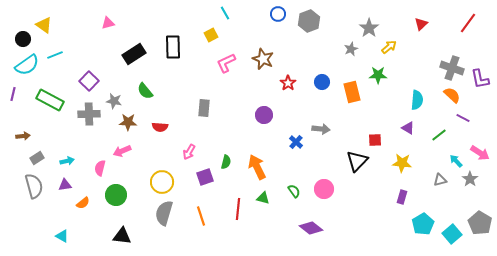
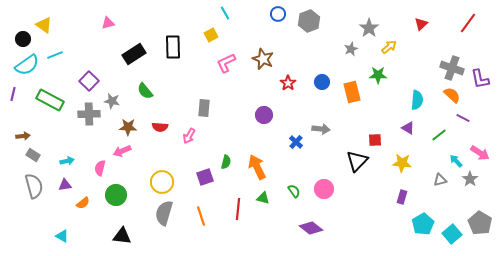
gray star at (114, 101): moved 2 px left
brown star at (128, 122): moved 5 px down
pink arrow at (189, 152): moved 16 px up
gray rectangle at (37, 158): moved 4 px left, 3 px up; rotated 64 degrees clockwise
